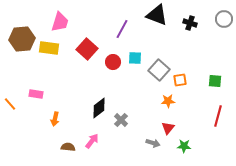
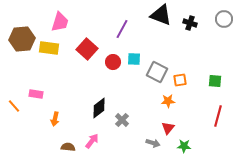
black triangle: moved 4 px right
cyan square: moved 1 px left, 1 px down
gray square: moved 2 px left, 2 px down; rotated 15 degrees counterclockwise
orange line: moved 4 px right, 2 px down
gray cross: moved 1 px right
